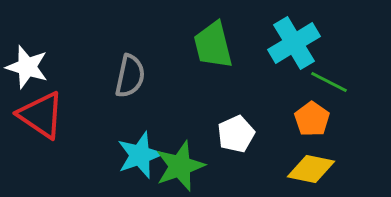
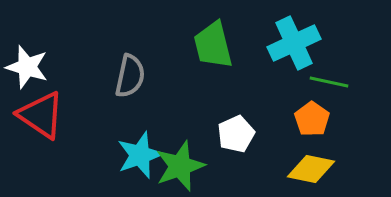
cyan cross: rotated 6 degrees clockwise
green line: rotated 15 degrees counterclockwise
